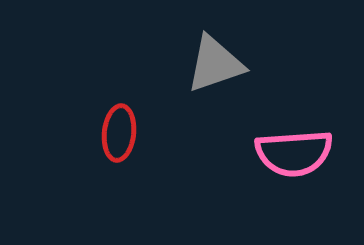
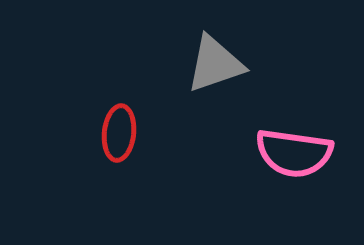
pink semicircle: rotated 12 degrees clockwise
